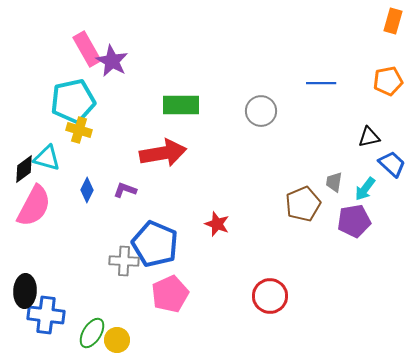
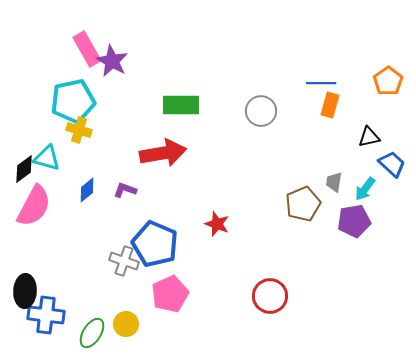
orange rectangle: moved 63 px left, 84 px down
orange pentagon: rotated 24 degrees counterclockwise
blue diamond: rotated 25 degrees clockwise
gray cross: rotated 16 degrees clockwise
yellow circle: moved 9 px right, 16 px up
